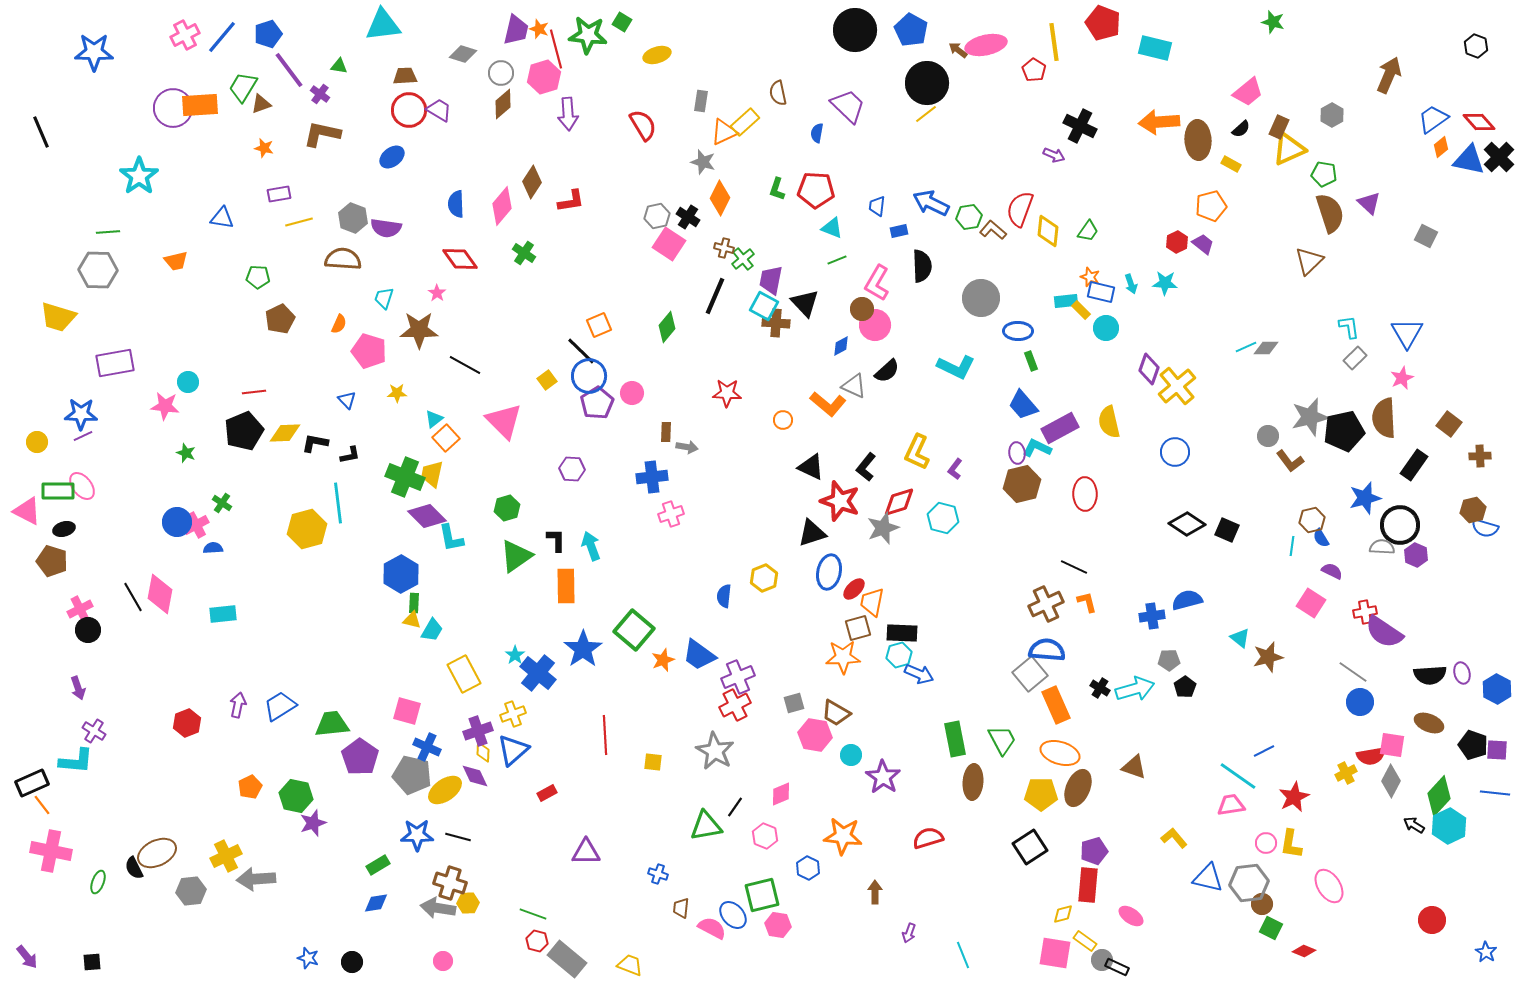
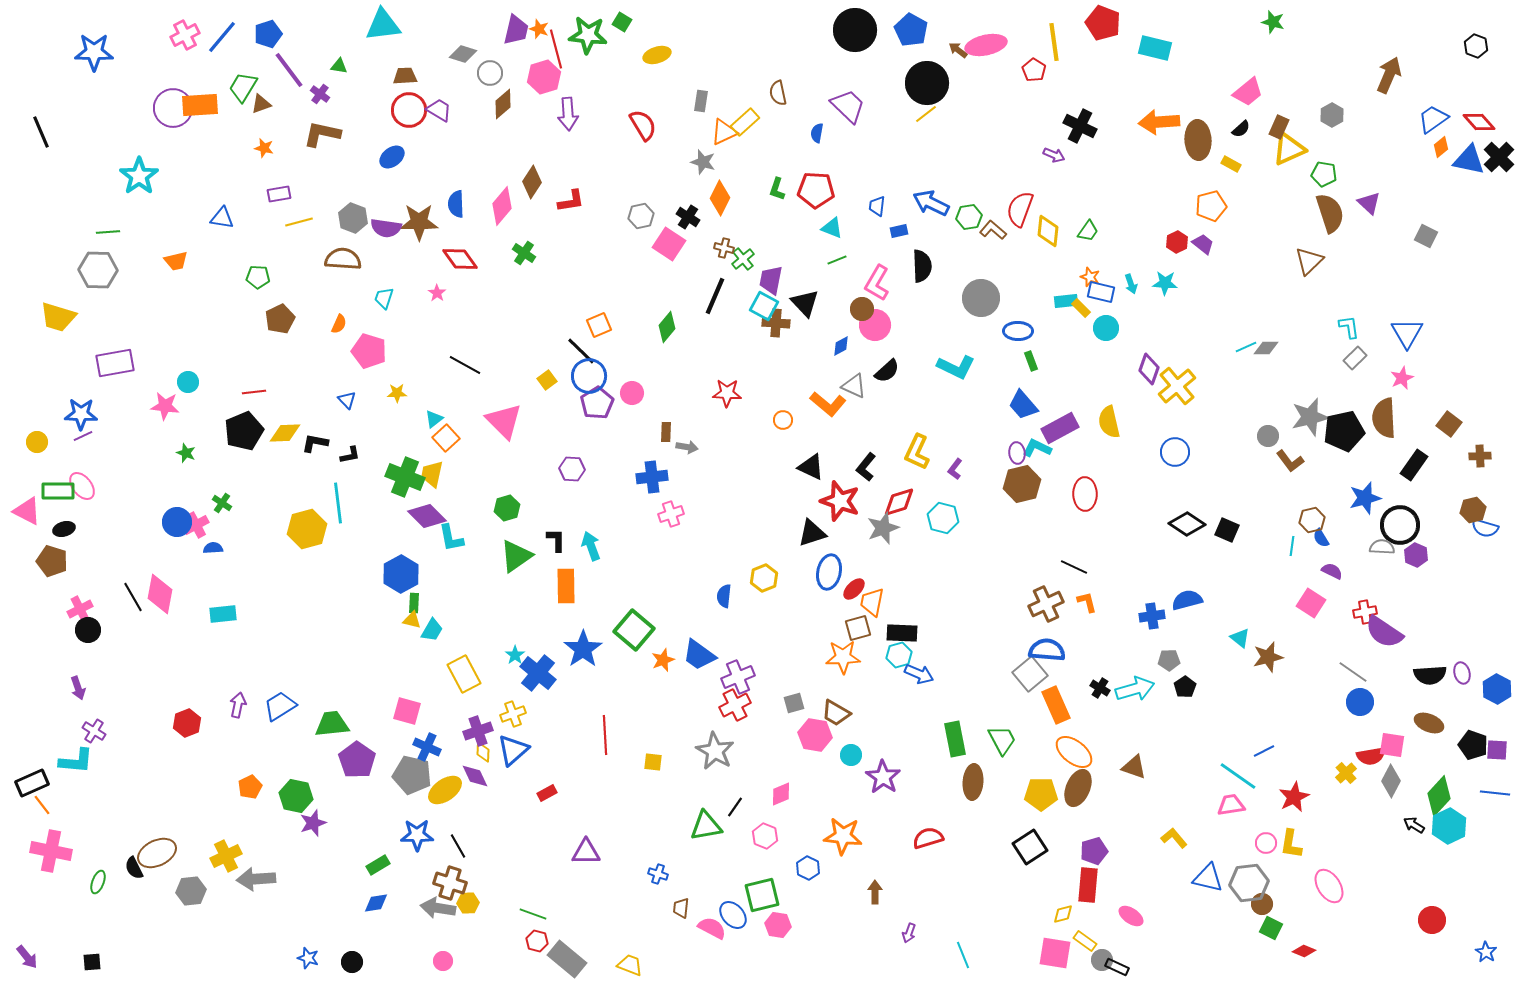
gray circle at (501, 73): moved 11 px left
gray hexagon at (657, 216): moved 16 px left
yellow rectangle at (1081, 310): moved 2 px up
brown star at (419, 330): moved 108 px up
orange ellipse at (1060, 753): moved 14 px right, 1 px up; rotated 21 degrees clockwise
purple pentagon at (360, 757): moved 3 px left, 3 px down
yellow cross at (1346, 773): rotated 15 degrees counterclockwise
black line at (458, 837): moved 9 px down; rotated 45 degrees clockwise
